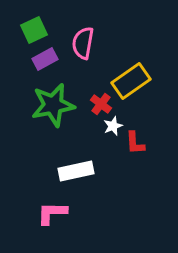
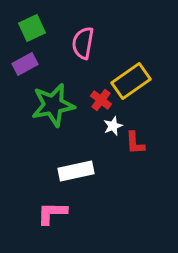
green square: moved 2 px left, 2 px up
purple rectangle: moved 20 px left, 5 px down
red cross: moved 4 px up
